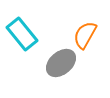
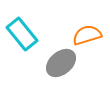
orange semicircle: moved 2 px right; rotated 44 degrees clockwise
